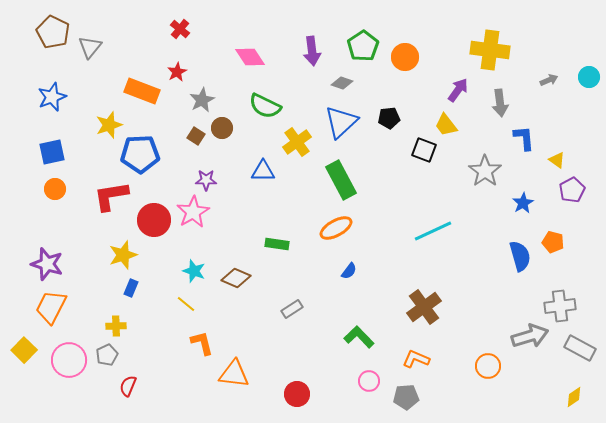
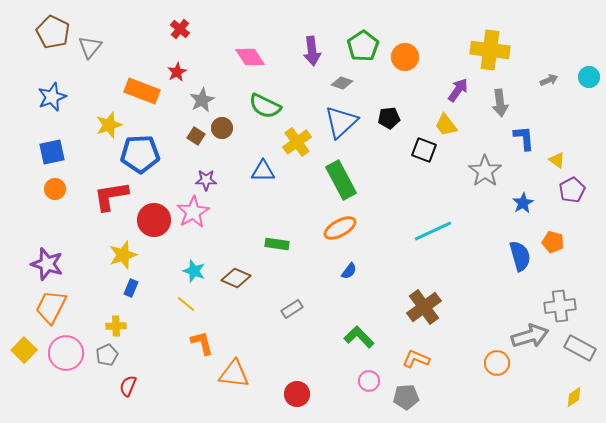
orange ellipse at (336, 228): moved 4 px right
pink circle at (69, 360): moved 3 px left, 7 px up
orange circle at (488, 366): moved 9 px right, 3 px up
